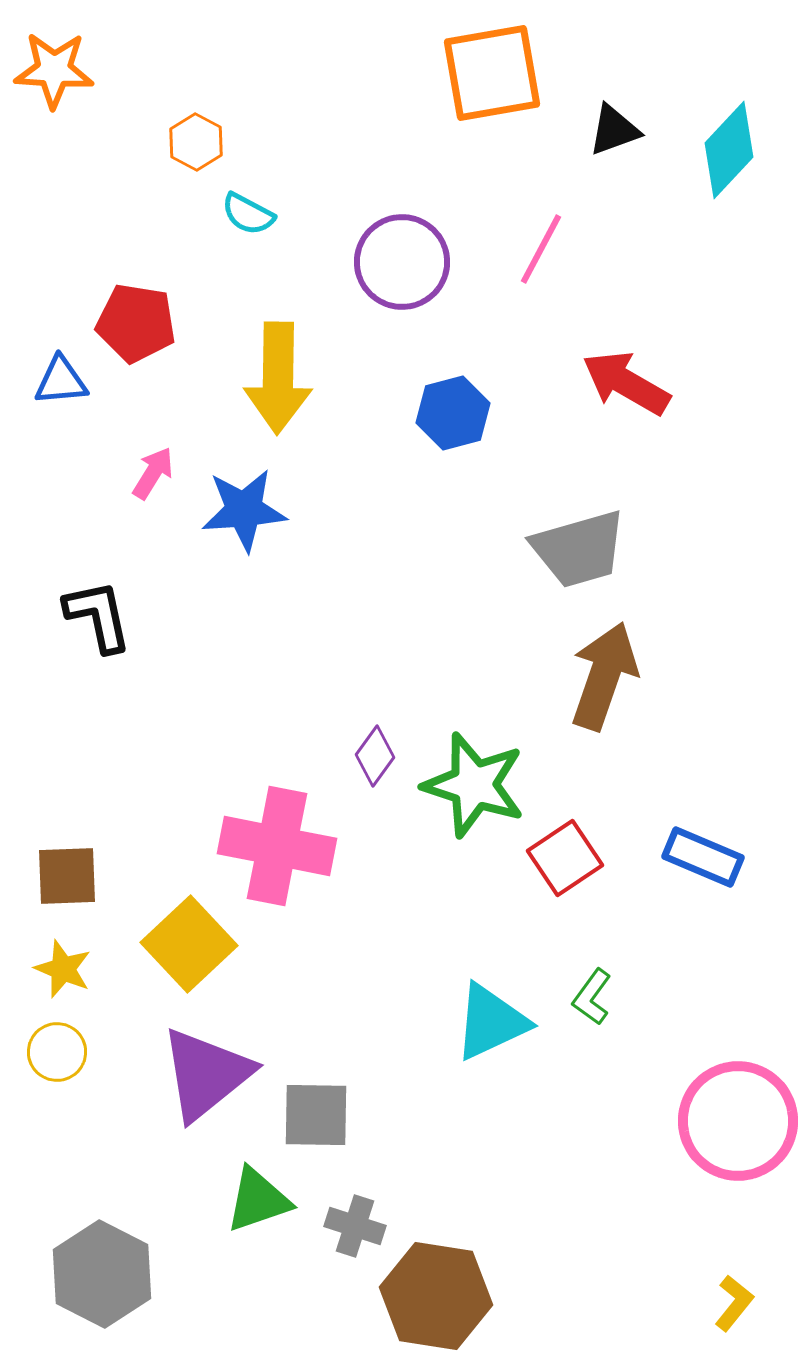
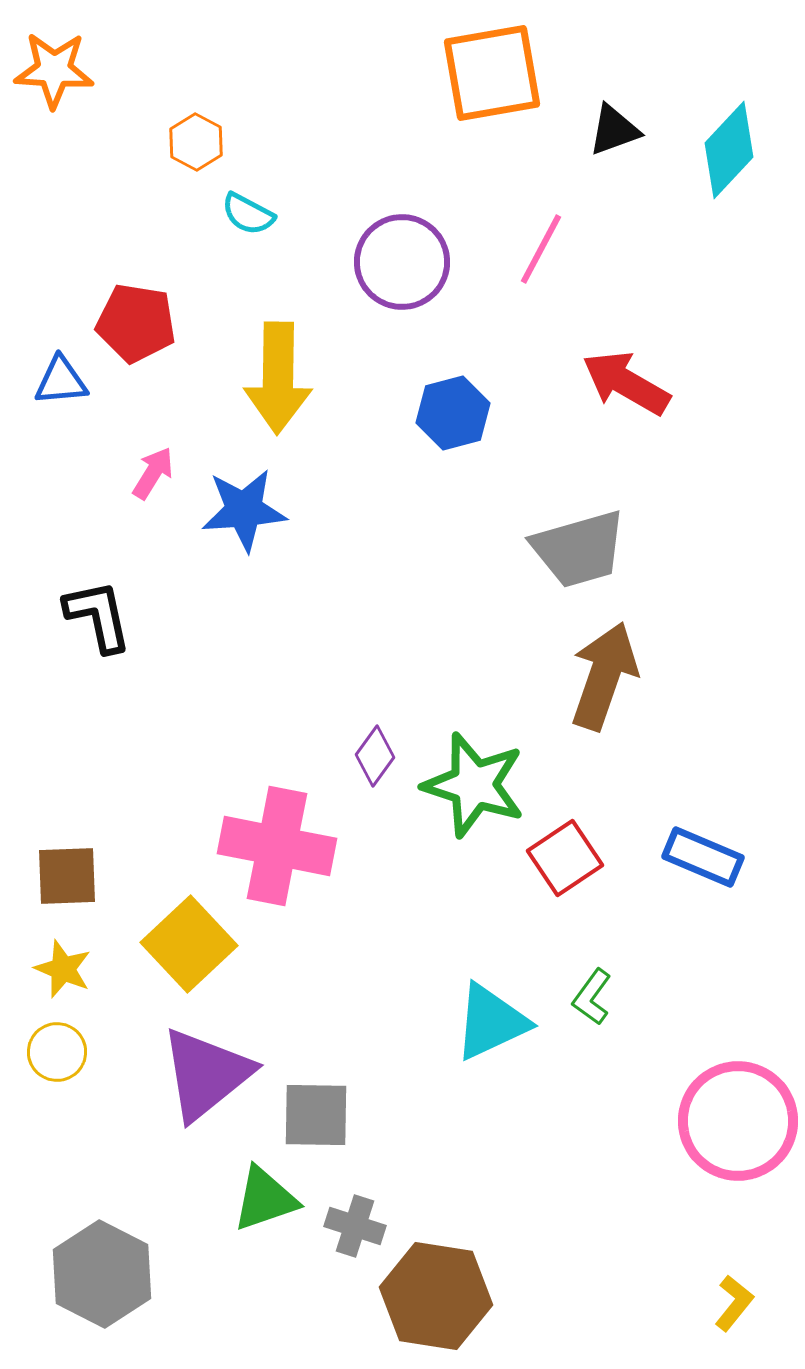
green triangle: moved 7 px right, 1 px up
